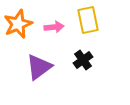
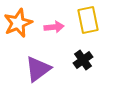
orange star: moved 1 px up
purple triangle: moved 1 px left, 2 px down
